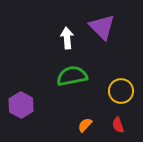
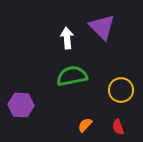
yellow circle: moved 1 px up
purple hexagon: rotated 25 degrees counterclockwise
red semicircle: moved 2 px down
